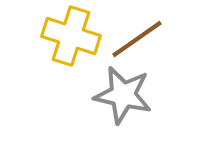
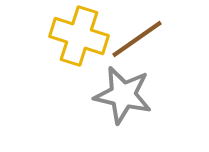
yellow cross: moved 8 px right
